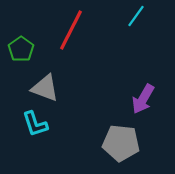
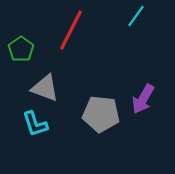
gray pentagon: moved 20 px left, 29 px up
